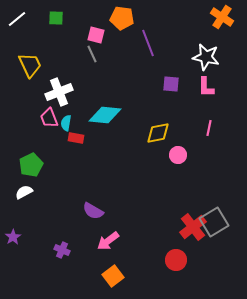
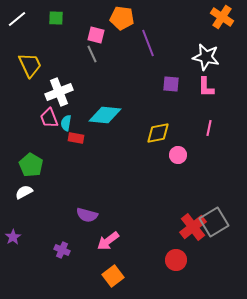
green pentagon: rotated 15 degrees counterclockwise
purple semicircle: moved 6 px left, 4 px down; rotated 15 degrees counterclockwise
